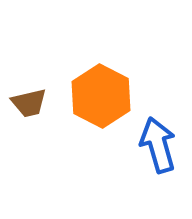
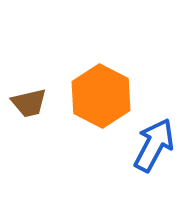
blue arrow: moved 4 px left; rotated 44 degrees clockwise
